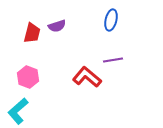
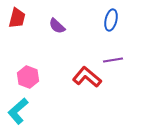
purple semicircle: rotated 60 degrees clockwise
red trapezoid: moved 15 px left, 15 px up
